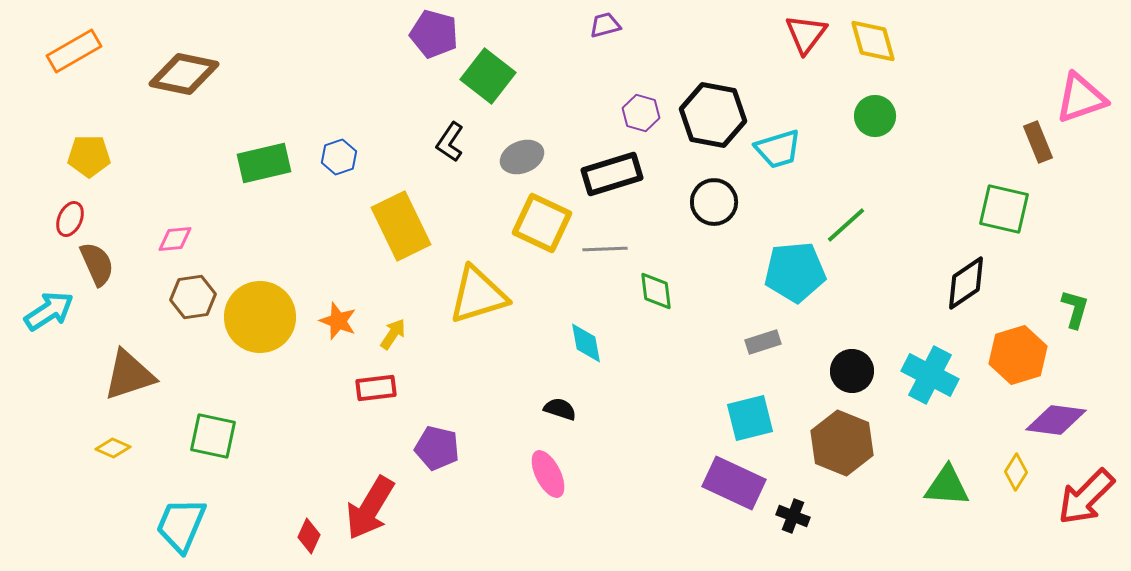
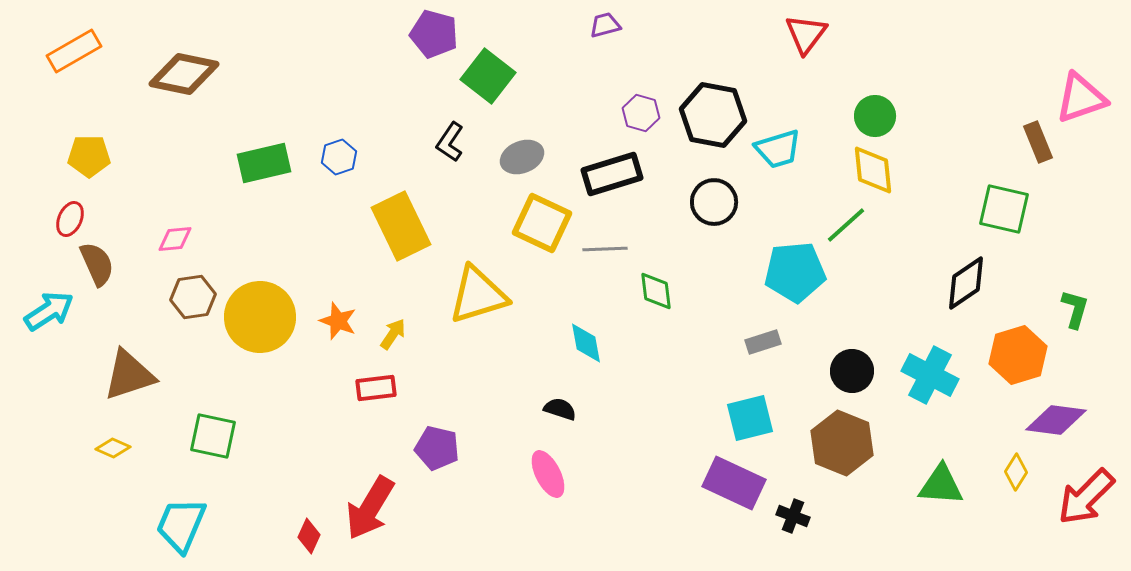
yellow diamond at (873, 41): moved 129 px down; rotated 10 degrees clockwise
green triangle at (947, 486): moved 6 px left, 1 px up
